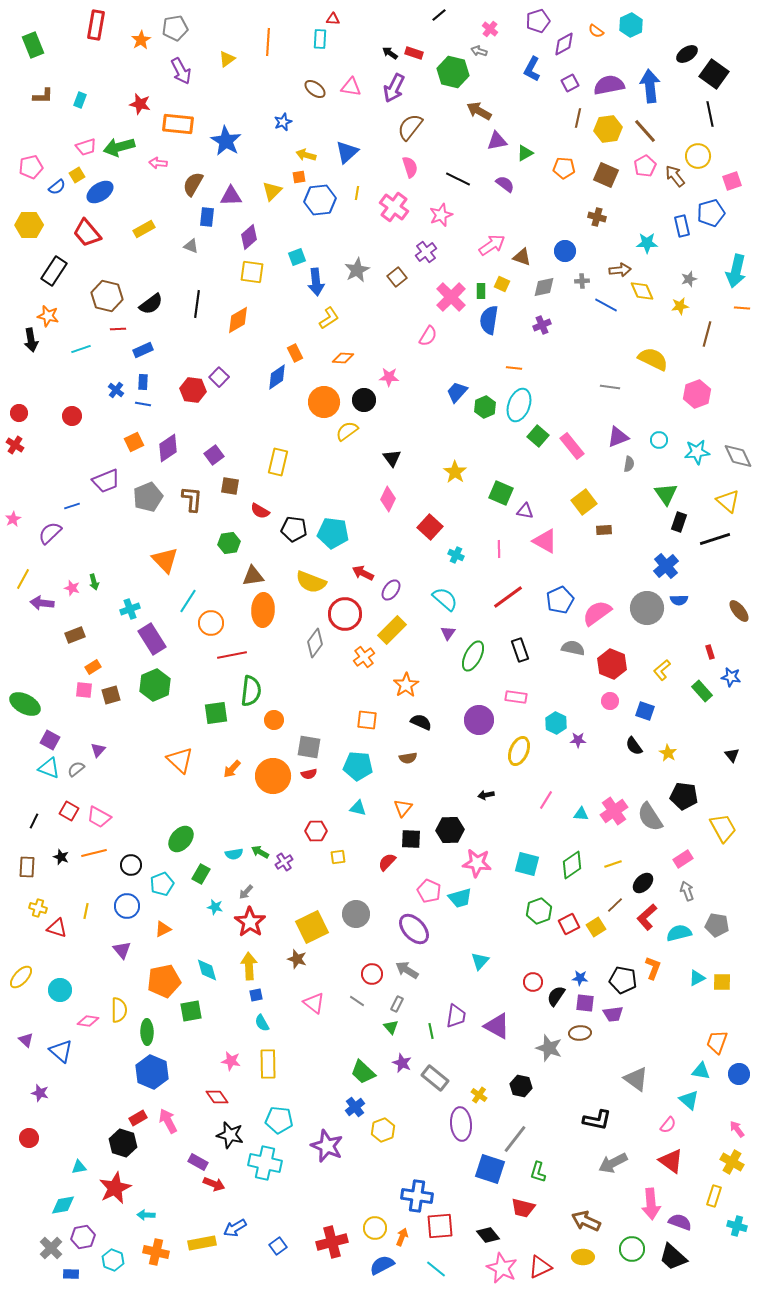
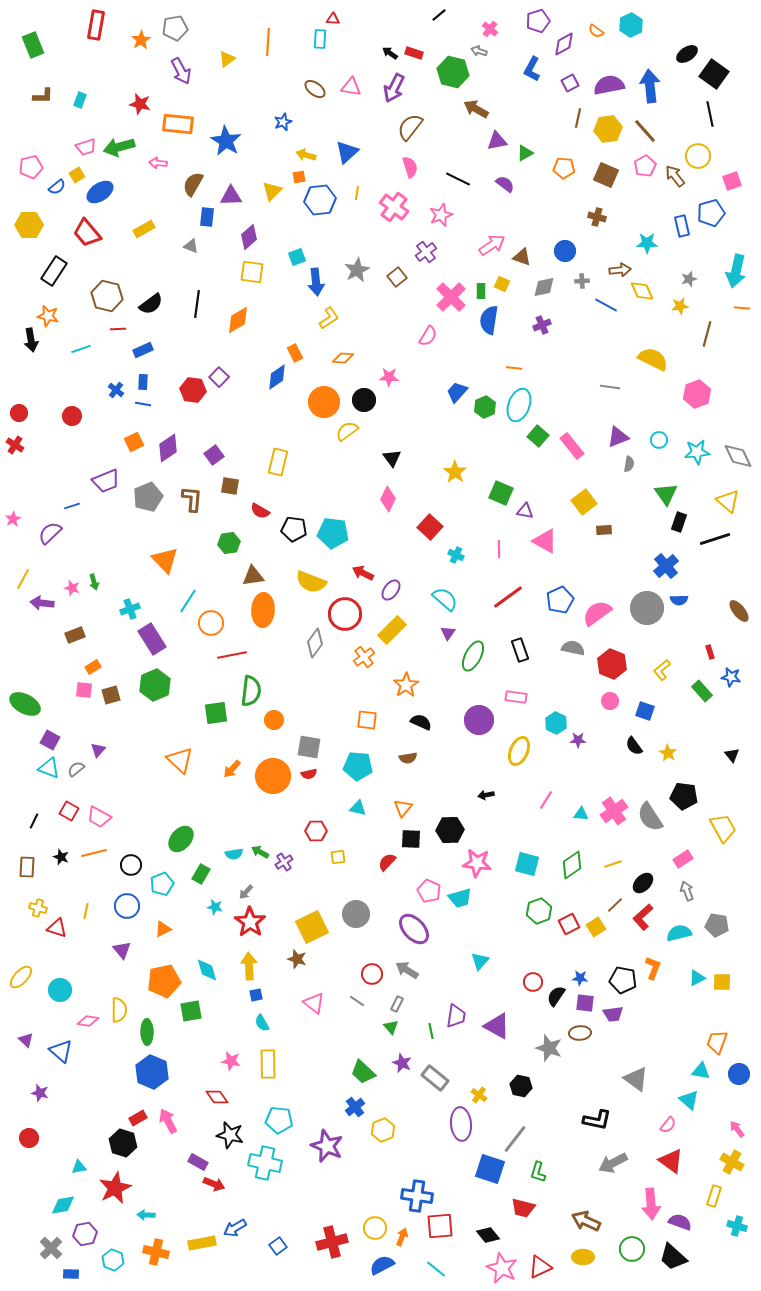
brown arrow at (479, 111): moved 3 px left, 2 px up
red L-shape at (647, 917): moved 4 px left
purple hexagon at (83, 1237): moved 2 px right, 3 px up
